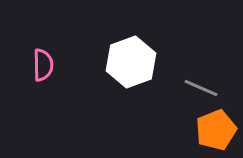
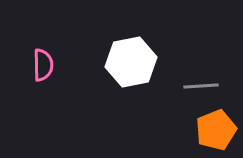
white hexagon: rotated 9 degrees clockwise
gray line: moved 2 px up; rotated 28 degrees counterclockwise
